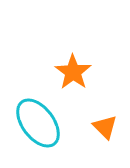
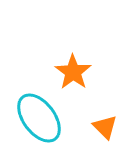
cyan ellipse: moved 1 px right, 5 px up
